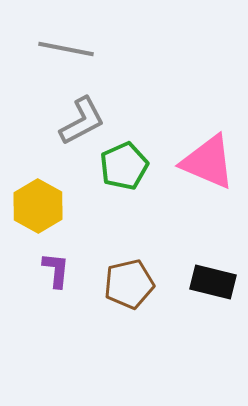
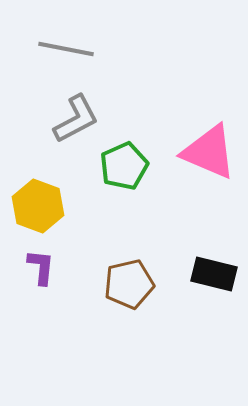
gray L-shape: moved 6 px left, 2 px up
pink triangle: moved 1 px right, 10 px up
yellow hexagon: rotated 9 degrees counterclockwise
purple L-shape: moved 15 px left, 3 px up
black rectangle: moved 1 px right, 8 px up
